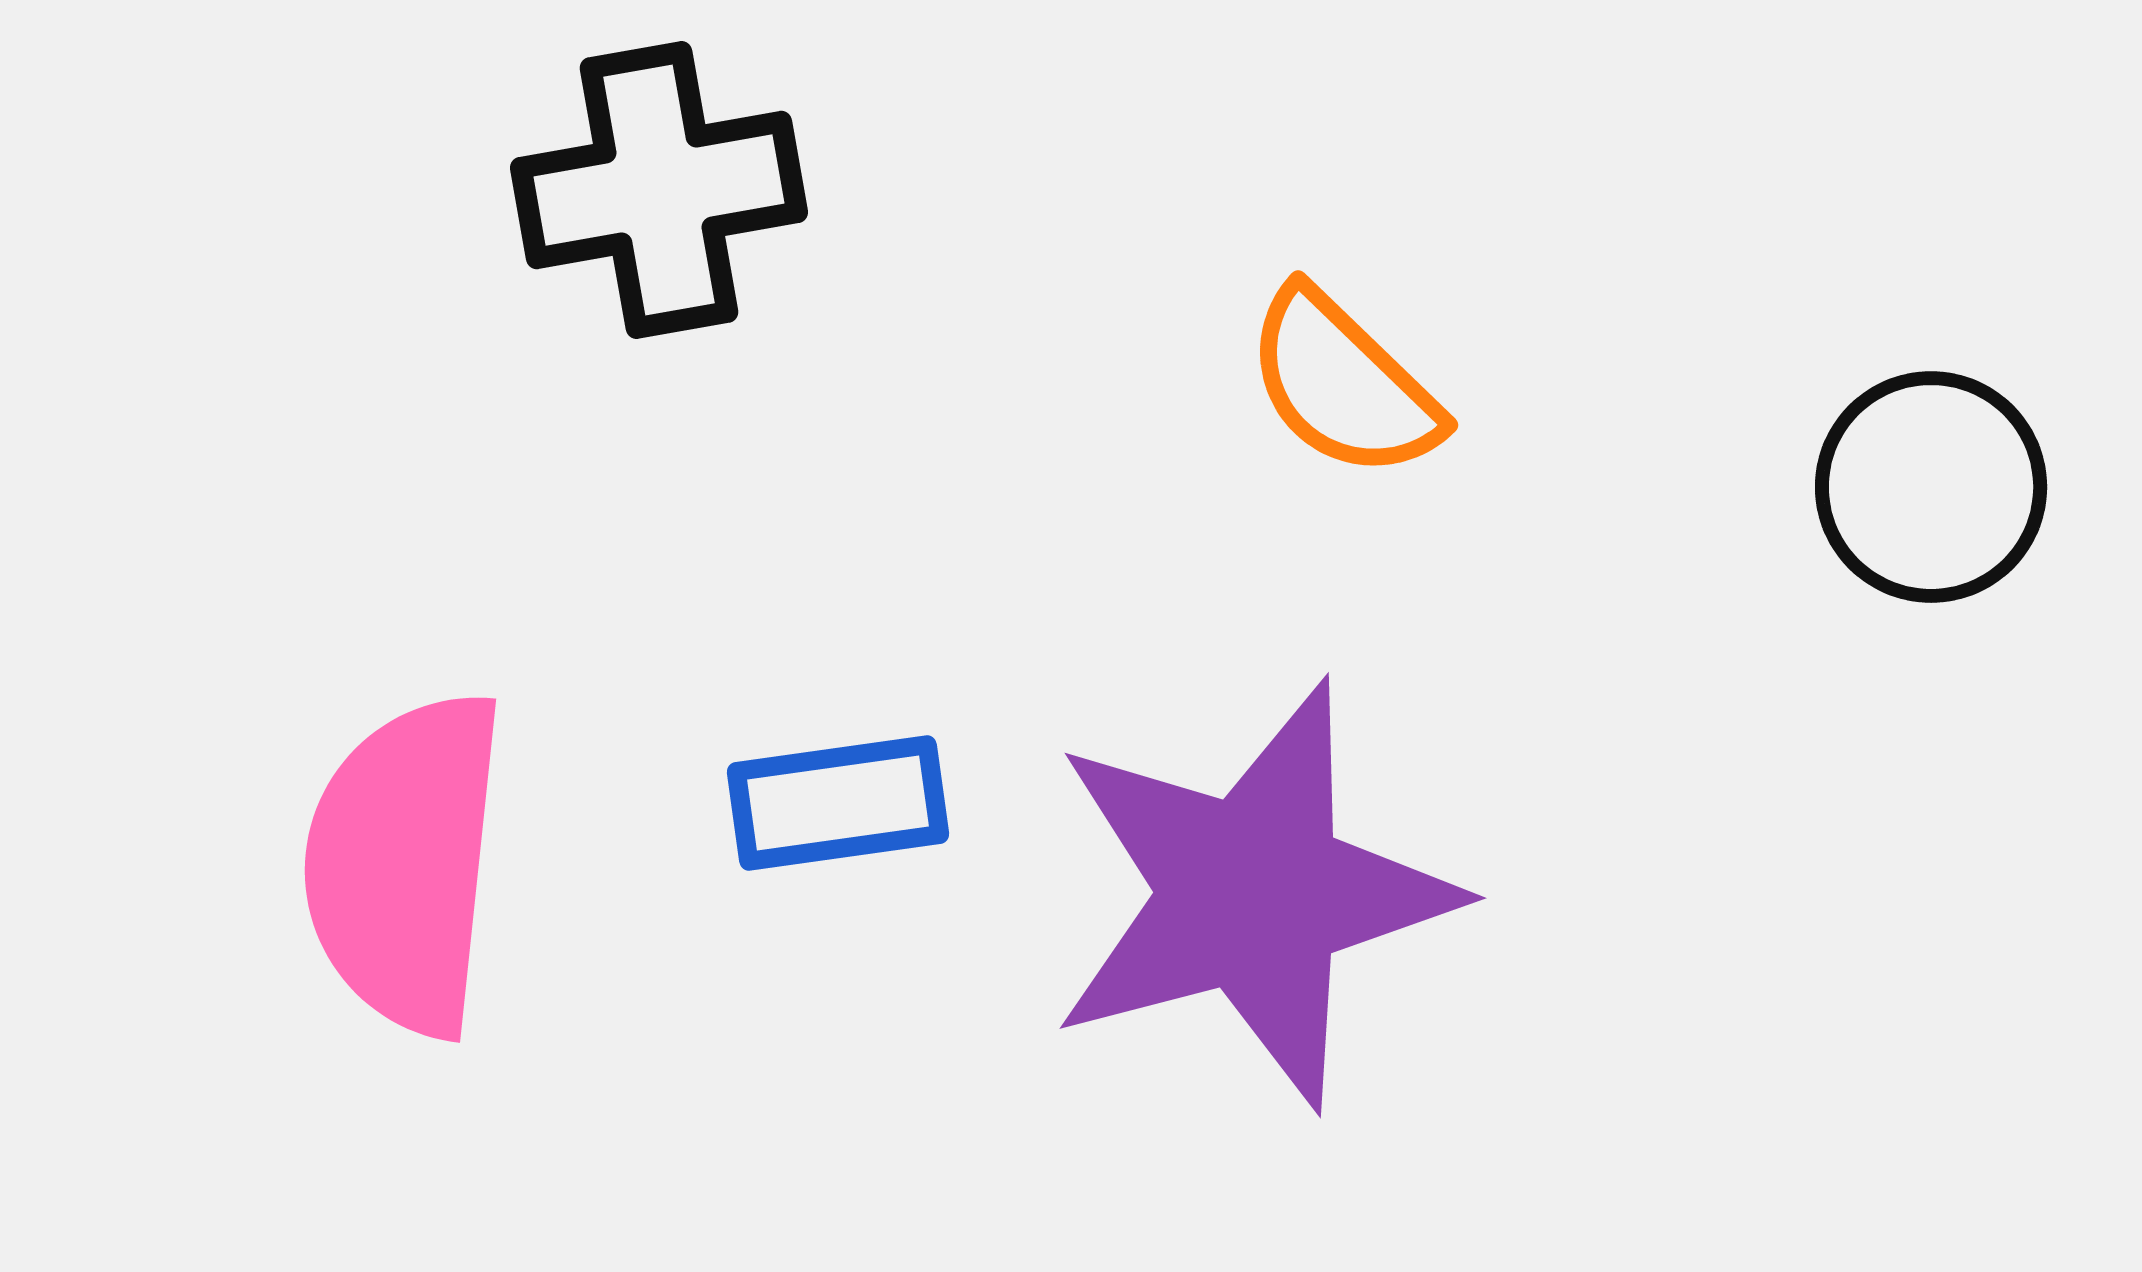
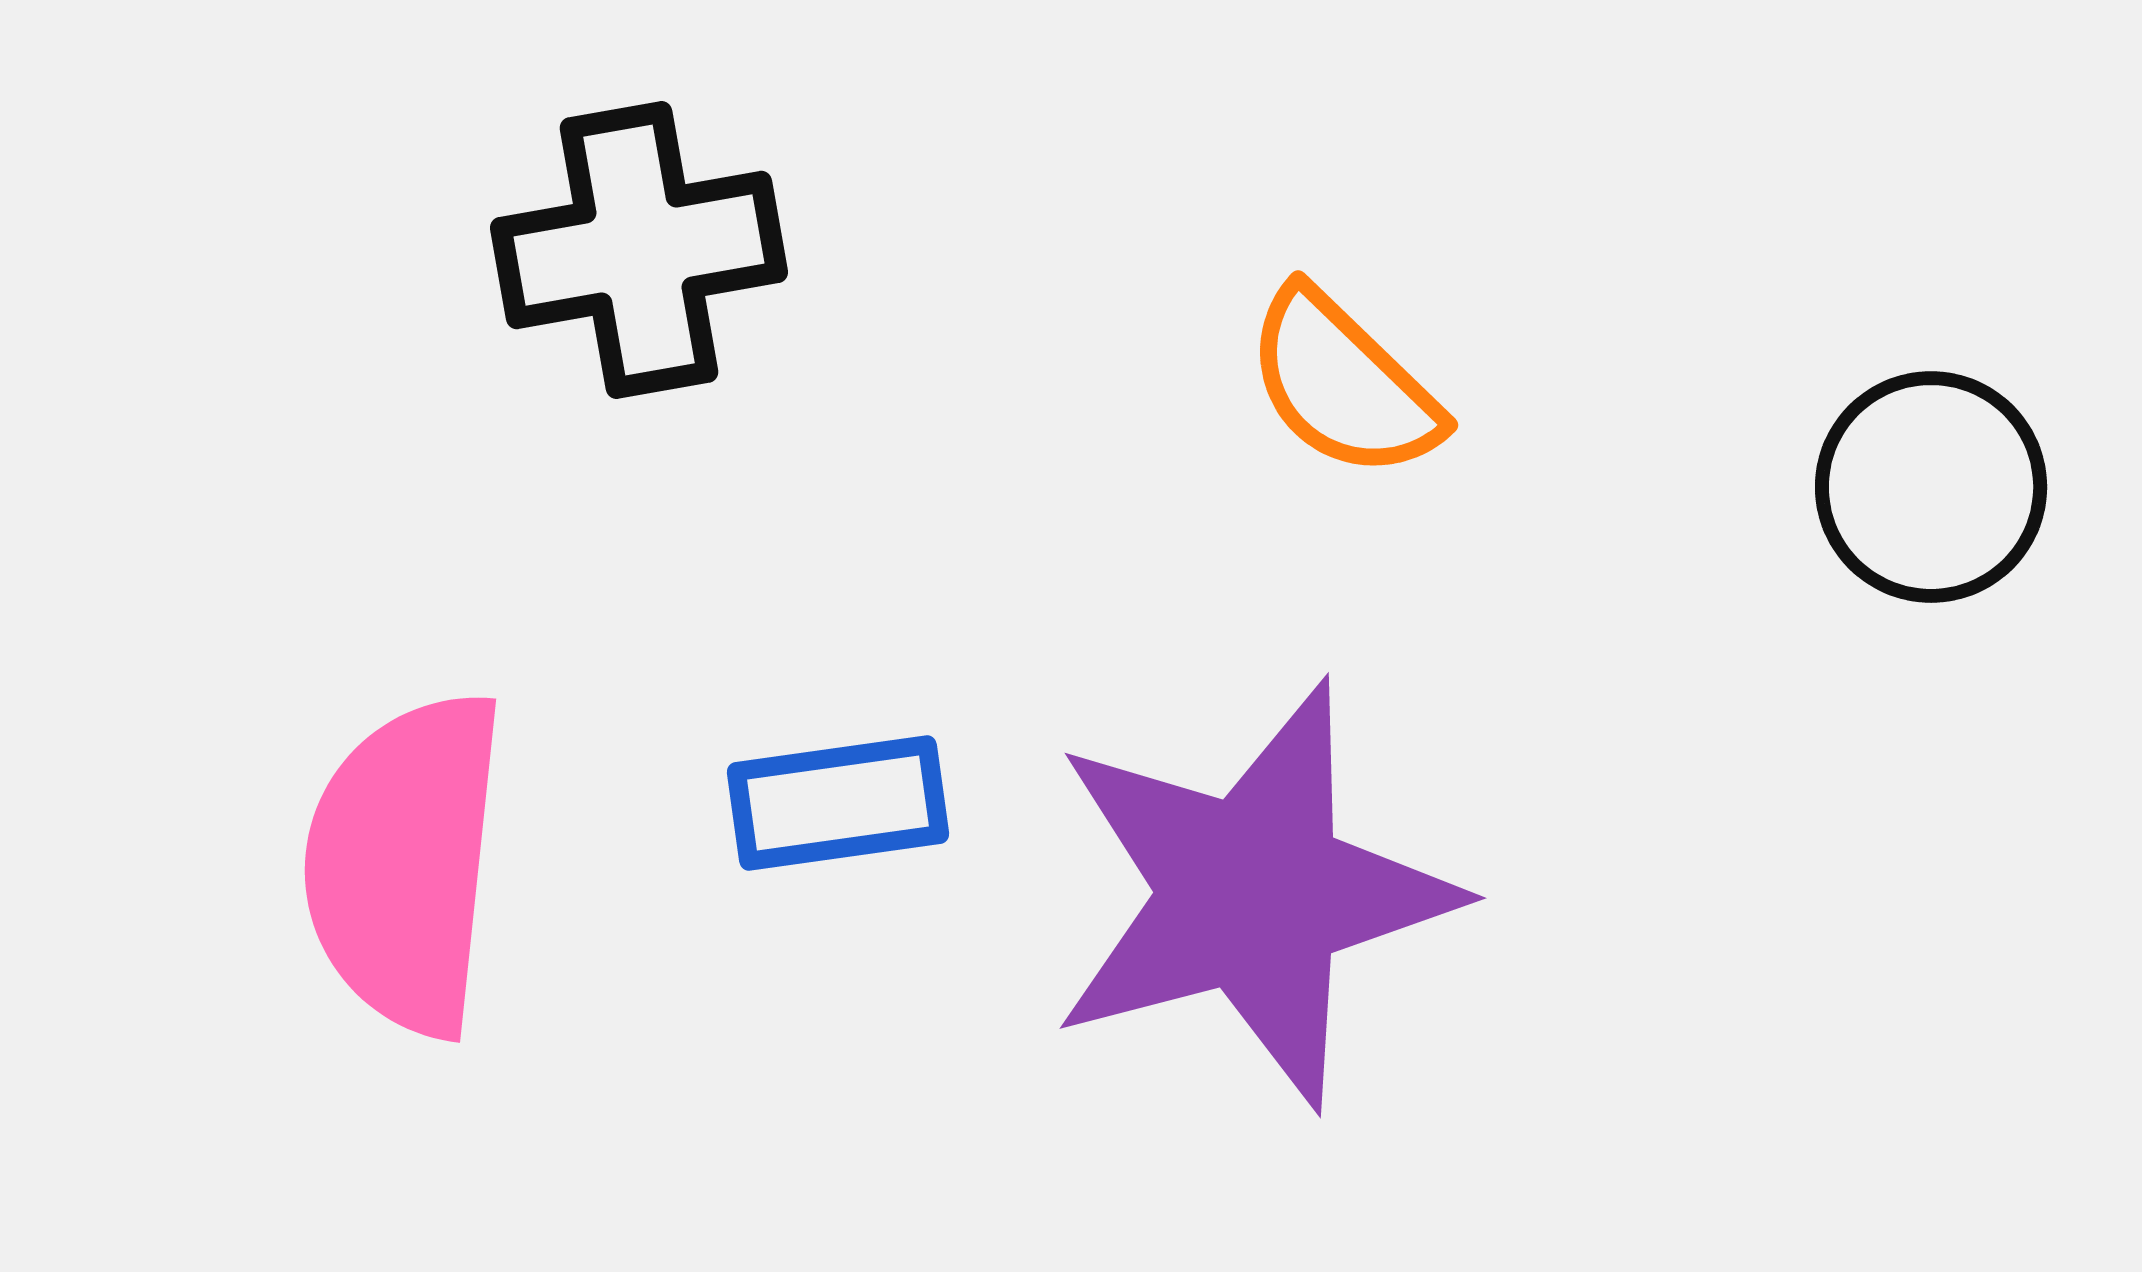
black cross: moved 20 px left, 60 px down
